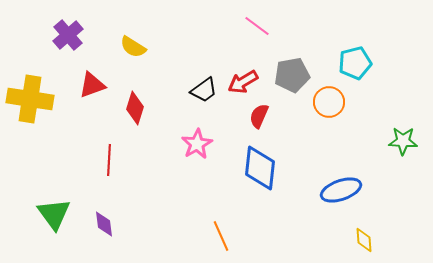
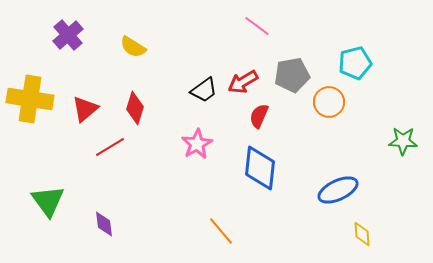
red triangle: moved 7 px left, 24 px down; rotated 20 degrees counterclockwise
red line: moved 1 px right, 13 px up; rotated 56 degrees clockwise
blue ellipse: moved 3 px left; rotated 6 degrees counterclockwise
green triangle: moved 6 px left, 13 px up
orange line: moved 5 px up; rotated 16 degrees counterclockwise
yellow diamond: moved 2 px left, 6 px up
